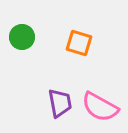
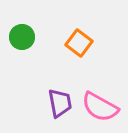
orange square: rotated 20 degrees clockwise
